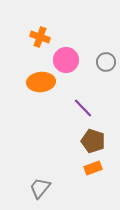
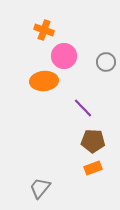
orange cross: moved 4 px right, 7 px up
pink circle: moved 2 px left, 4 px up
orange ellipse: moved 3 px right, 1 px up
brown pentagon: rotated 15 degrees counterclockwise
